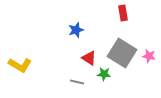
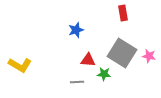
red triangle: moved 1 px left, 2 px down; rotated 28 degrees counterclockwise
gray line: rotated 16 degrees counterclockwise
